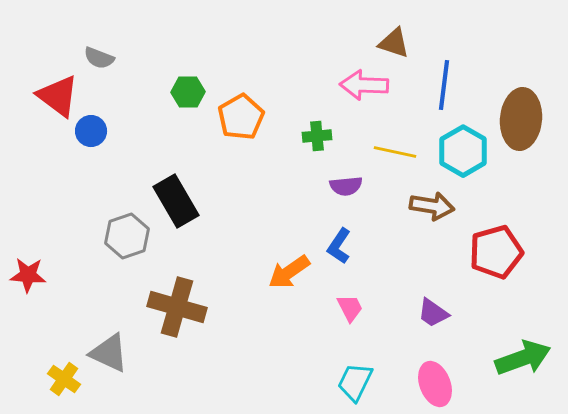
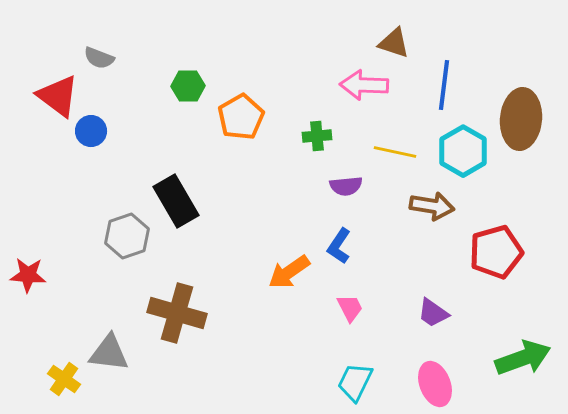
green hexagon: moved 6 px up
brown cross: moved 6 px down
gray triangle: rotated 18 degrees counterclockwise
